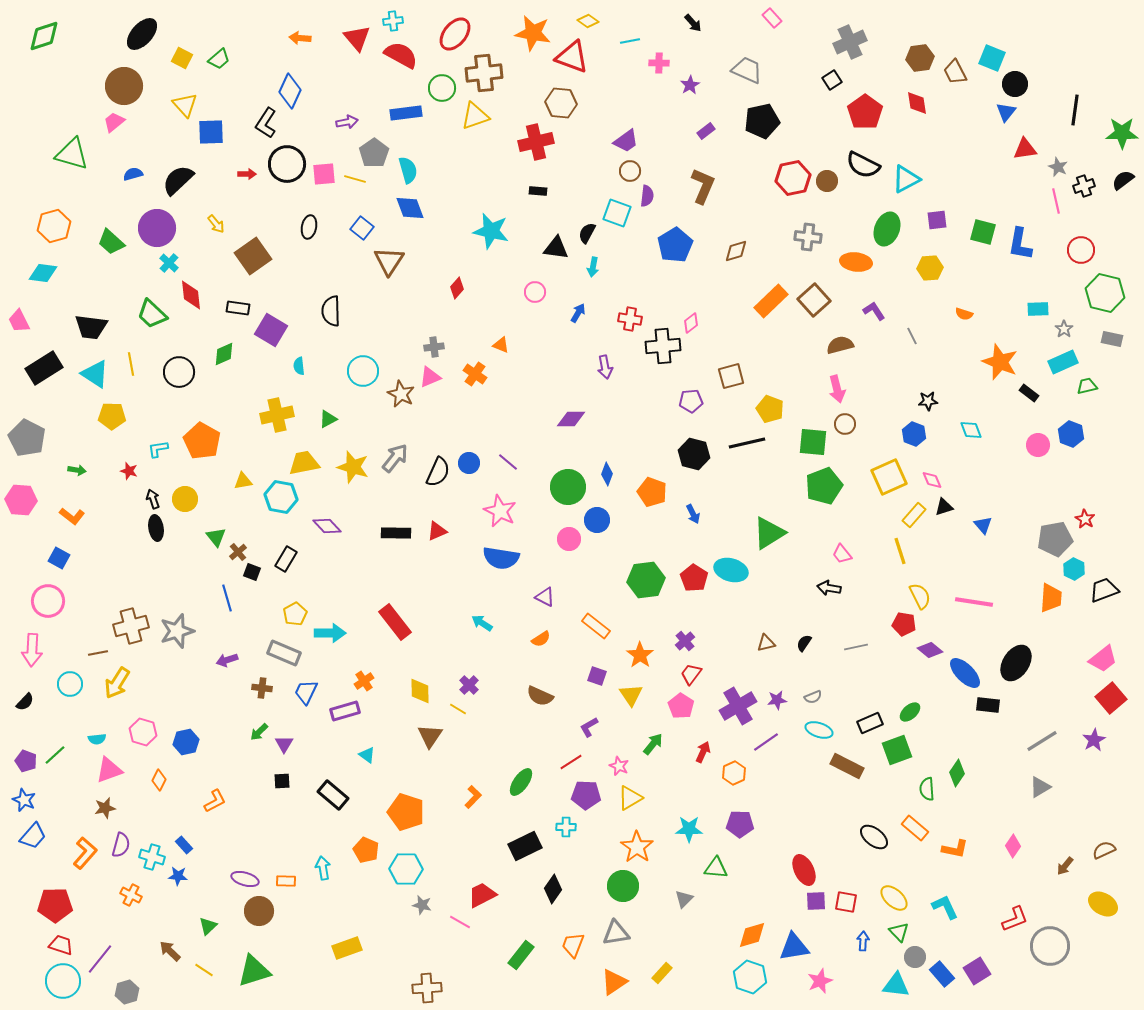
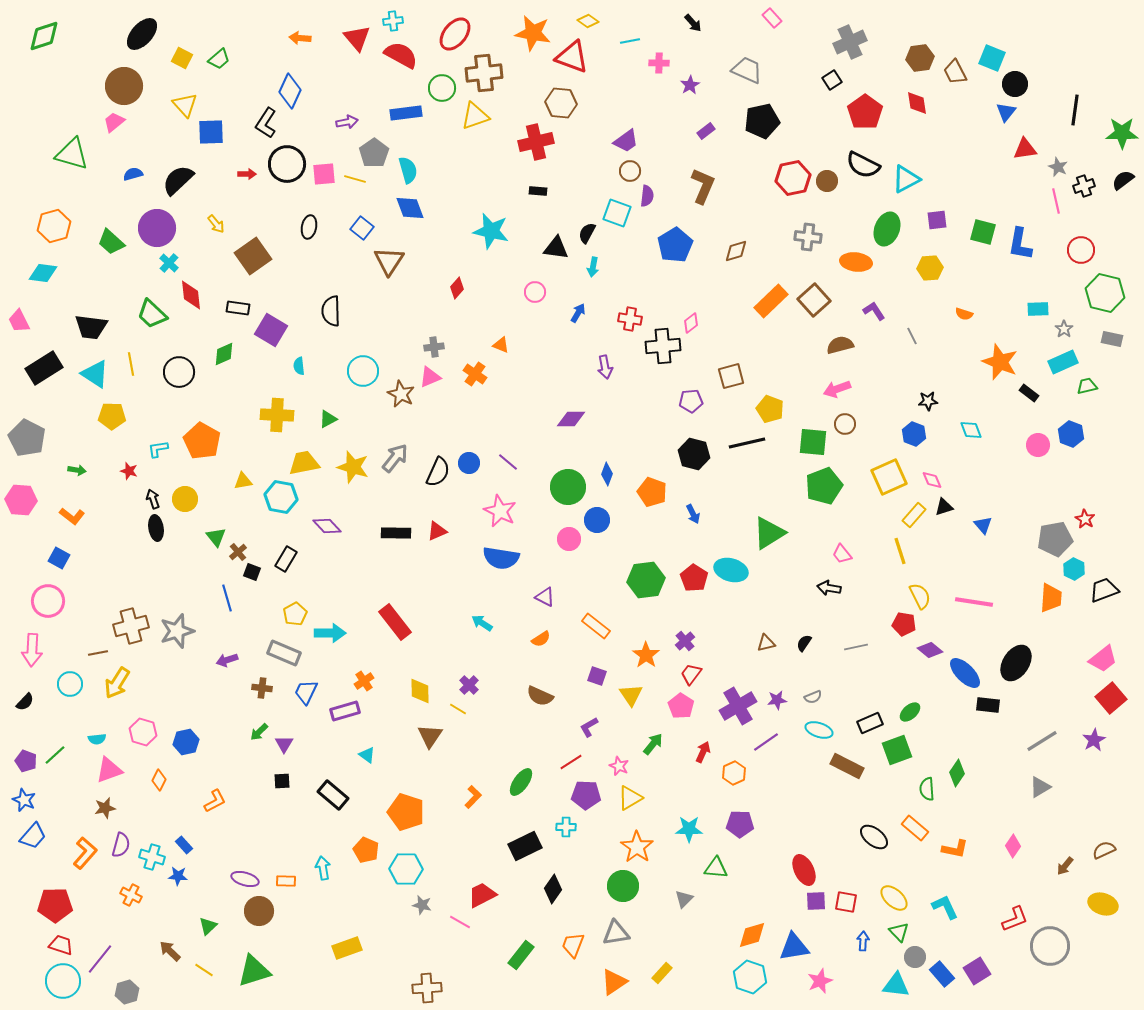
pink arrow at (837, 389): rotated 84 degrees clockwise
yellow cross at (277, 415): rotated 16 degrees clockwise
orange star at (640, 655): moved 6 px right
yellow ellipse at (1103, 904): rotated 12 degrees counterclockwise
